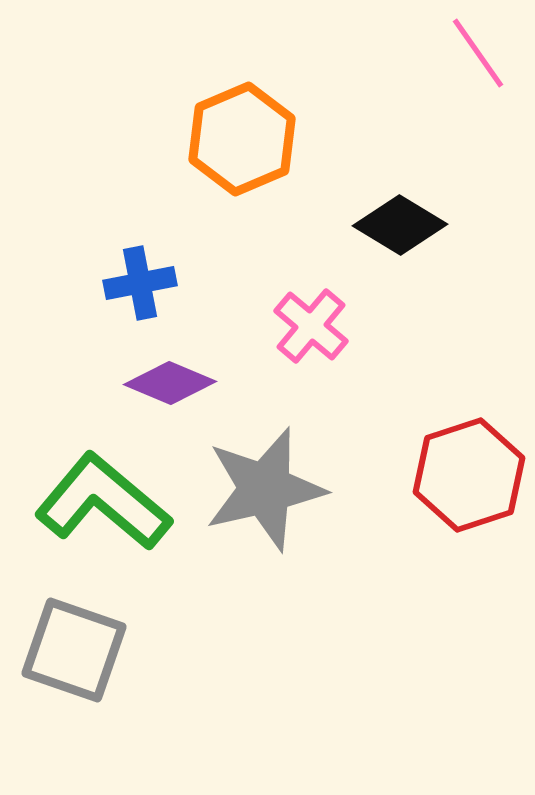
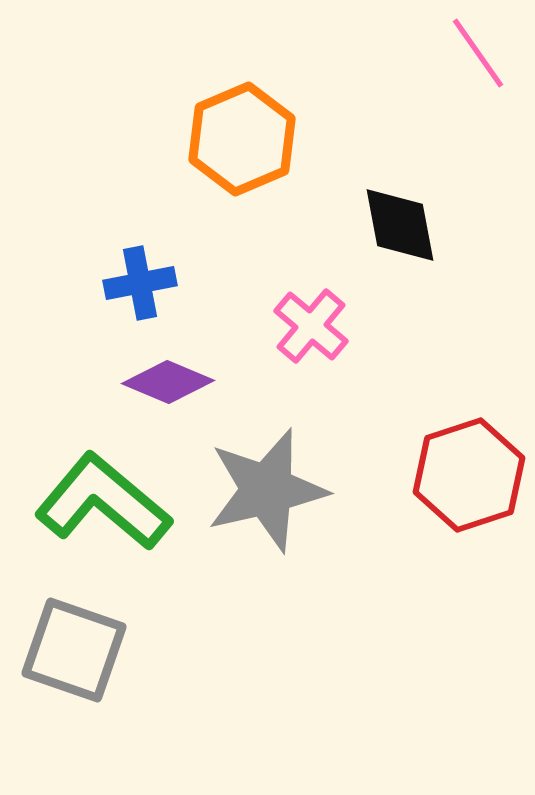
black diamond: rotated 48 degrees clockwise
purple diamond: moved 2 px left, 1 px up
gray star: moved 2 px right, 1 px down
